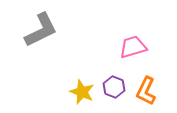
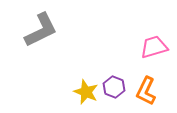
pink trapezoid: moved 21 px right
yellow star: moved 4 px right
